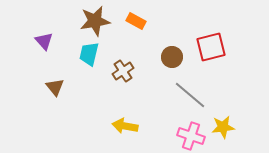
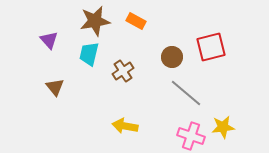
purple triangle: moved 5 px right, 1 px up
gray line: moved 4 px left, 2 px up
